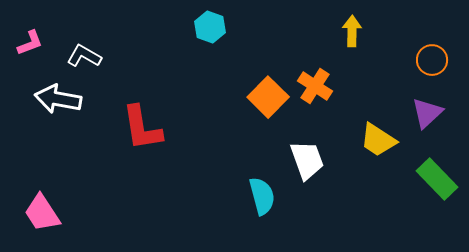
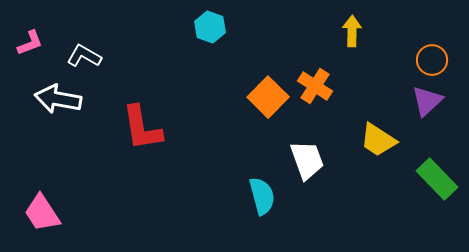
purple triangle: moved 12 px up
